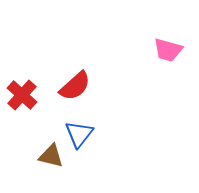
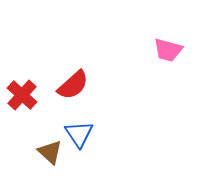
red semicircle: moved 2 px left, 1 px up
blue triangle: rotated 12 degrees counterclockwise
brown triangle: moved 1 px left, 4 px up; rotated 28 degrees clockwise
